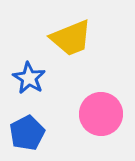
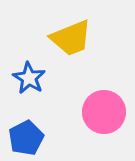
pink circle: moved 3 px right, 2 px up
blue pentagon: moved 1 px left, 5 px down
